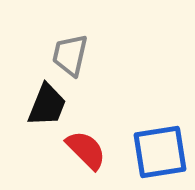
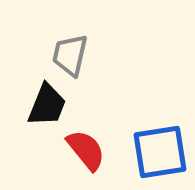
red semicircle: rotated 6 degrees clockwise
